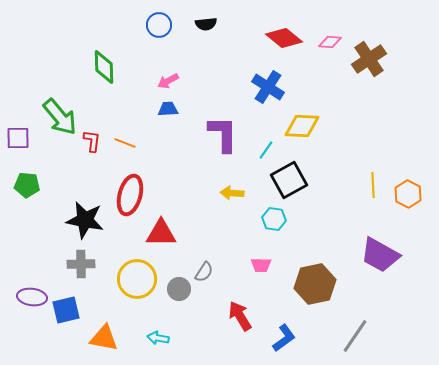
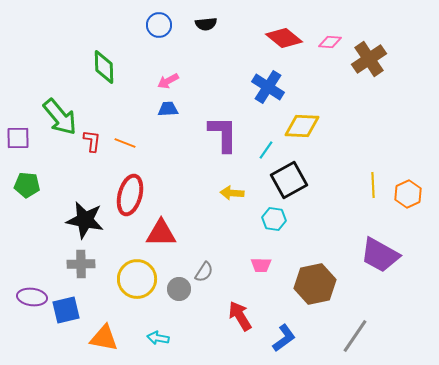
orange hexagon: rotated 8 degrees clockwise
